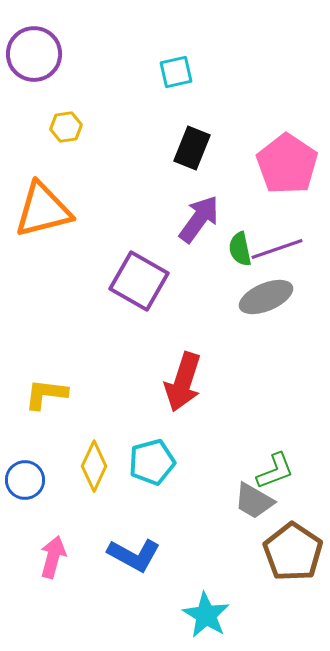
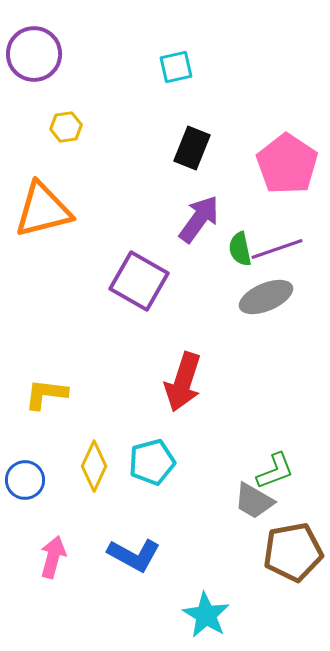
cyan square: moved 5 px up
brown pentagon: rotated 28 degrees clockwise
